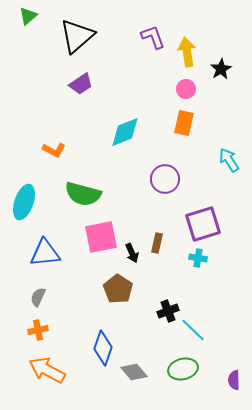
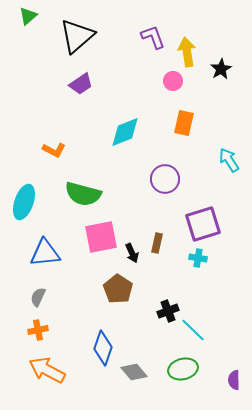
pink circle: moved 13 px left, 8 px up
